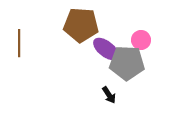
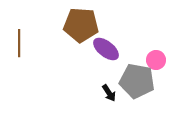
pink circle: moved 15 px right, 20 px down
gray pentagon: moved 10 px right, 18 px down; rotated 8 degrees clockwise
black arrow: moved 2 px up
